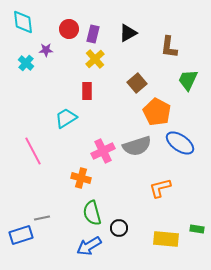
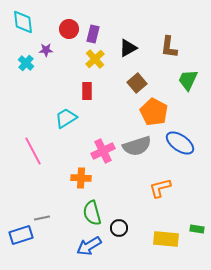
black triangle: moved 15 px down
orange pentagon: moved 3 px left
orange cross: rotated 12 degrees counterclockwise
